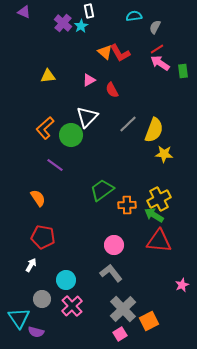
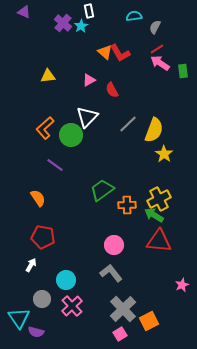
yellow star: rotated 30 degrees clockwise
